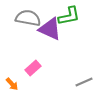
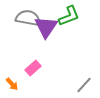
green L-shape: rotated 10 degrees counterclockwise
purple triangle: moved 4 px left, 2 px up; rotated 40 degrees clockwise
gray line: moved 3 px down; rotated 24 degrees counterclockwise
